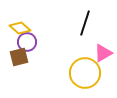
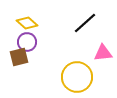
black line: rotated 30 degrees clockwise
yellow diamond: moved 7 px right, 5 px up
pink triangle: rotated 24 degrees clockwise
yellow circle: moved 8 px left, 4 px down
